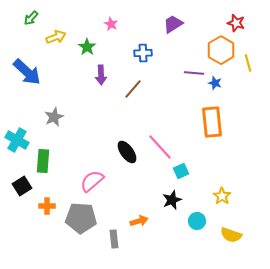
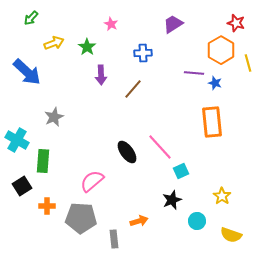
yellow arrow: moved 2 px left, 6 px down
